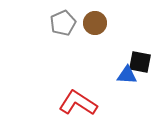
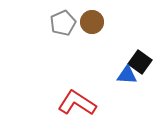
brown circle: moved 3 px left, 1 px up
black square: rotated 25 degrees clockwise
red L-shape: moved 1 px left
